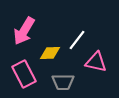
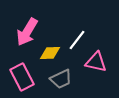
pink arrow: moved 3 px right, 1 px down
pink rectangle: moved 2 px left, 3 px down
gray trapezoid: moved 2 px left, 3 px up; rotated 25 degrees counterclockwise
